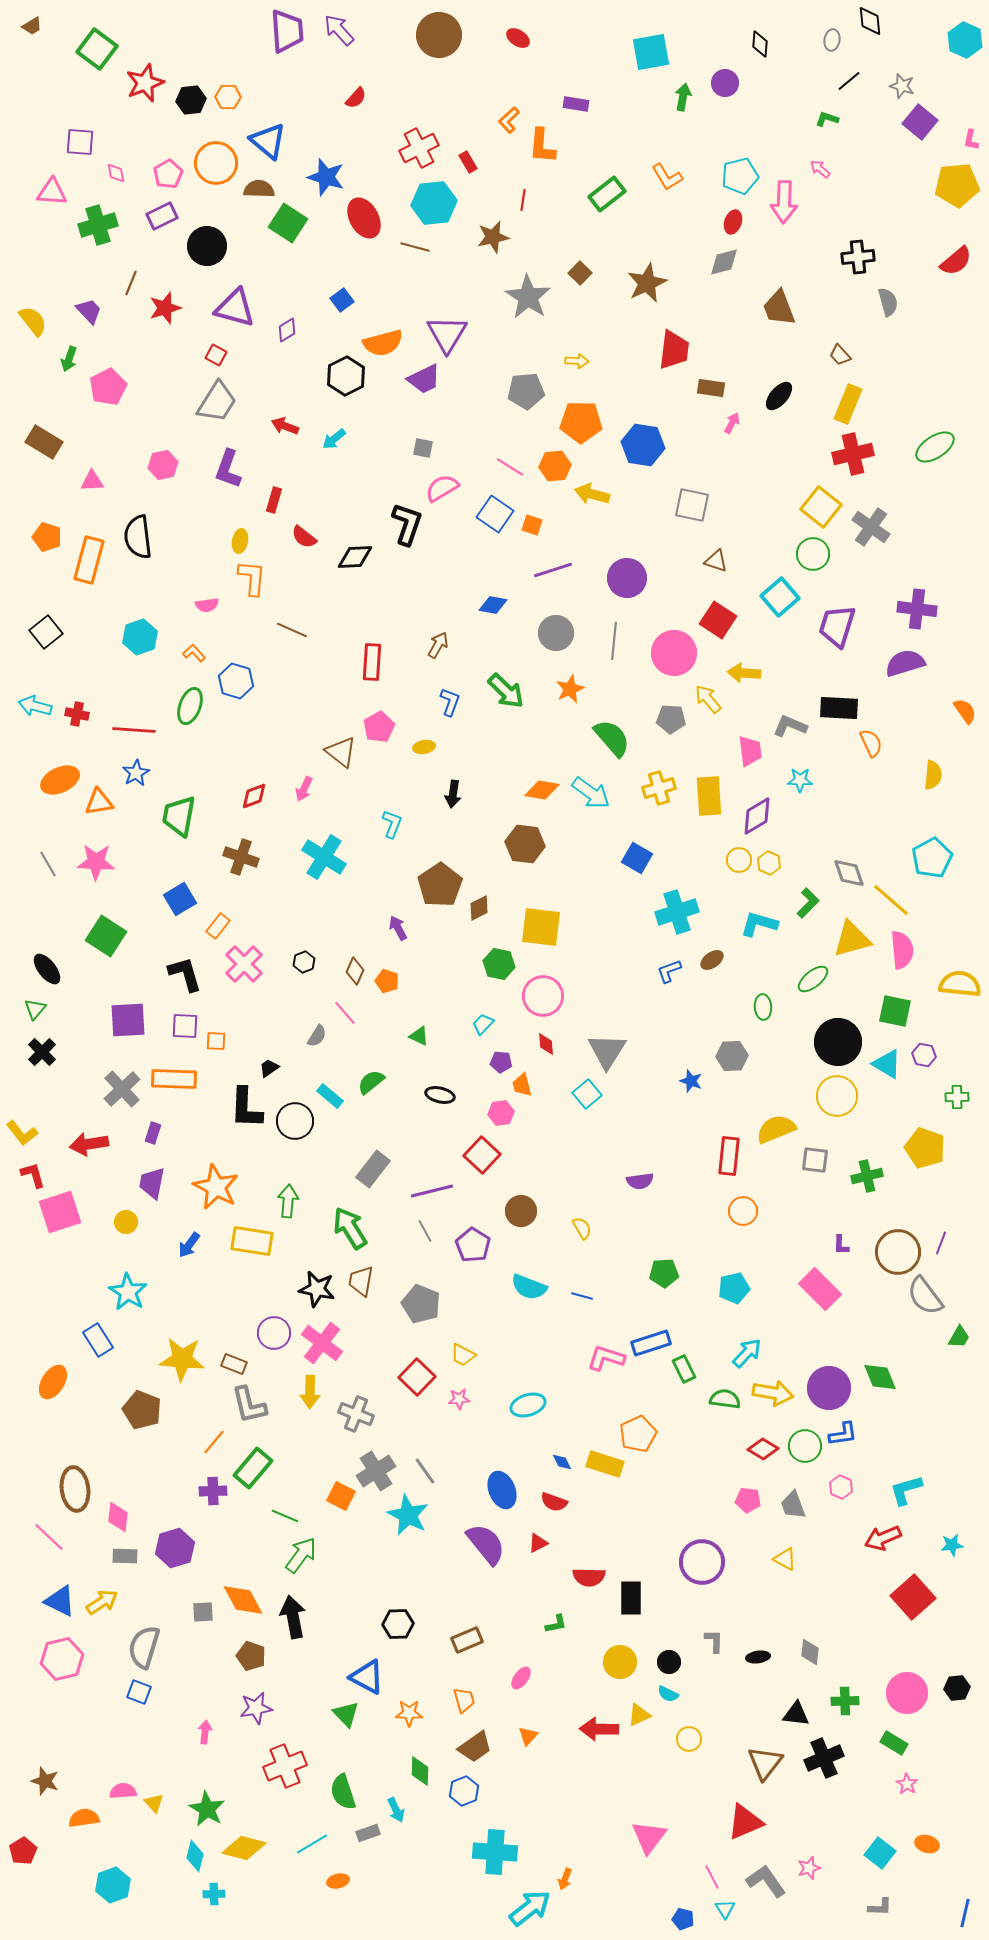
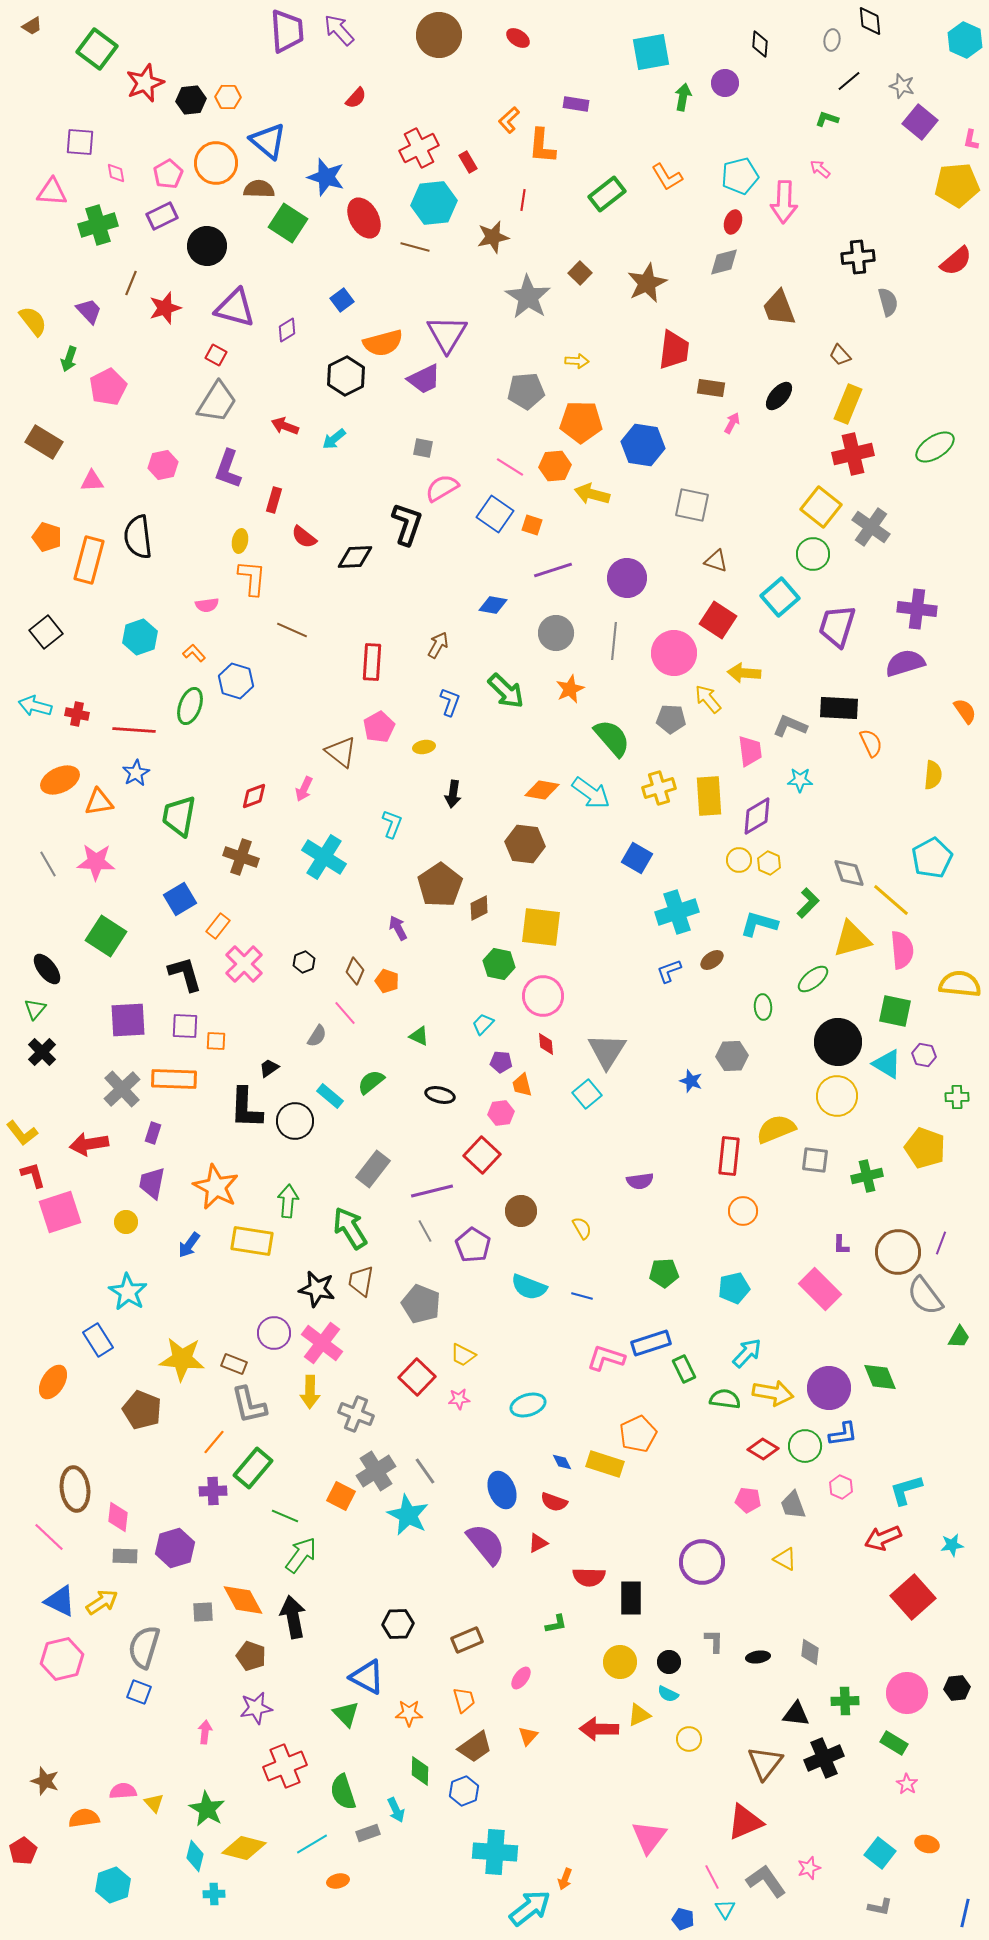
gray L-shape at (880, 1907): rotated 10 degrees clockwise
